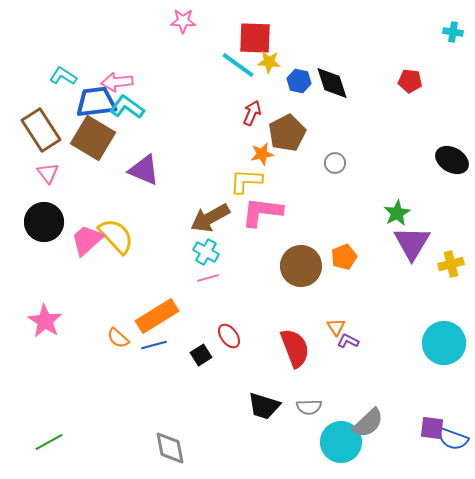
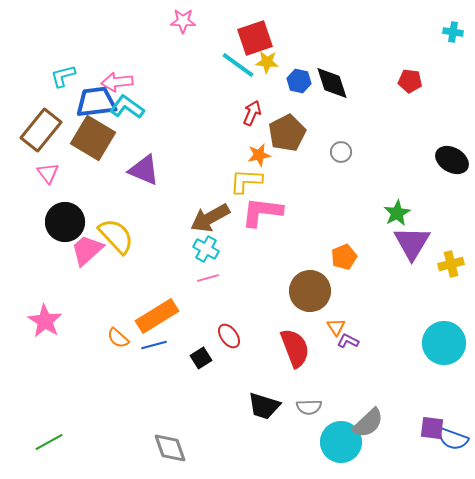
red square at (255, 38): rotated 21 degrees counterclockwise
yellow star at (269, 62): moved 2 px left
cyan L-shape at (63, 76): rotated 48 degrees counterclockwise
brown rectangle at (41, 130): rotated 72 degrees clockwise
orange star at (262, 154): moved 3 px left, 1 px down
gray circle at (335, 163): moved 6 px right, 11 px up
black circle at (44, 222): moved 21 px right
pink trapezoid at (87, 240): moved 10 px down
cyan cross at (206, 252): moved 3 px up
brown circle at (301, 266): moved 9 px right, 25 px down
black square at (201, 355): moved 3 px down
gray diamond at (170, 448): rotated 9 degrees counterclockwise
